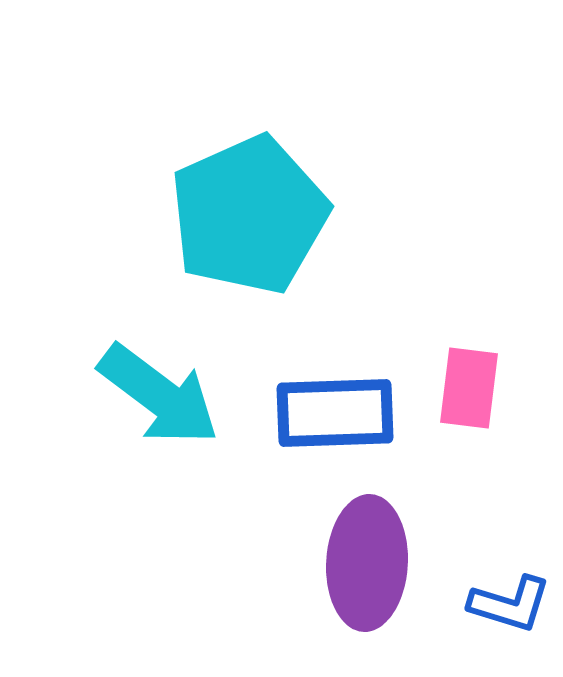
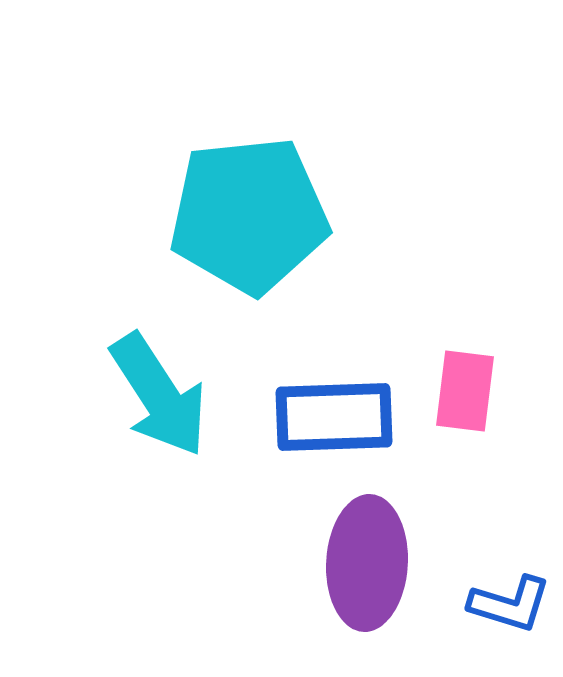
cyan pentagon: rotated 18 degrees clockwise
pink rectangle: moved 4 px left, 3 px down
cyan arrow: rotated 20 degrees clockwise
blue rectangle: moved 1 px left, 4 px down
